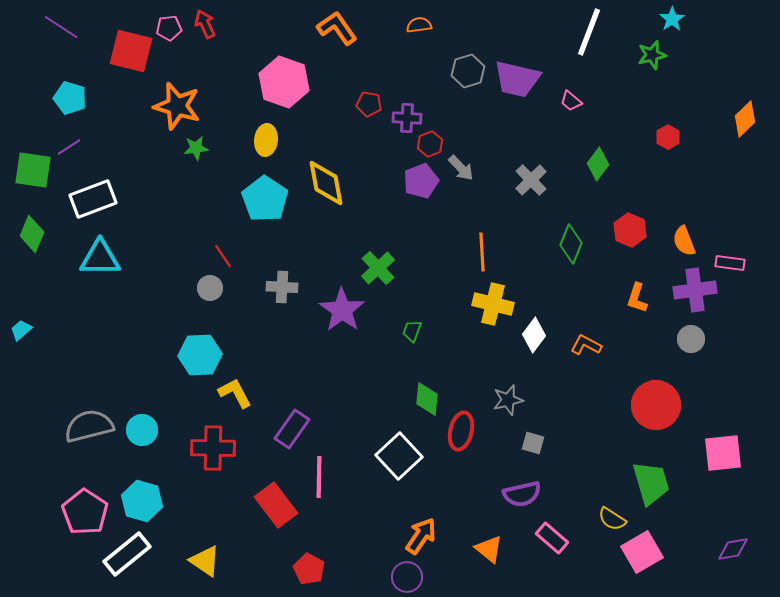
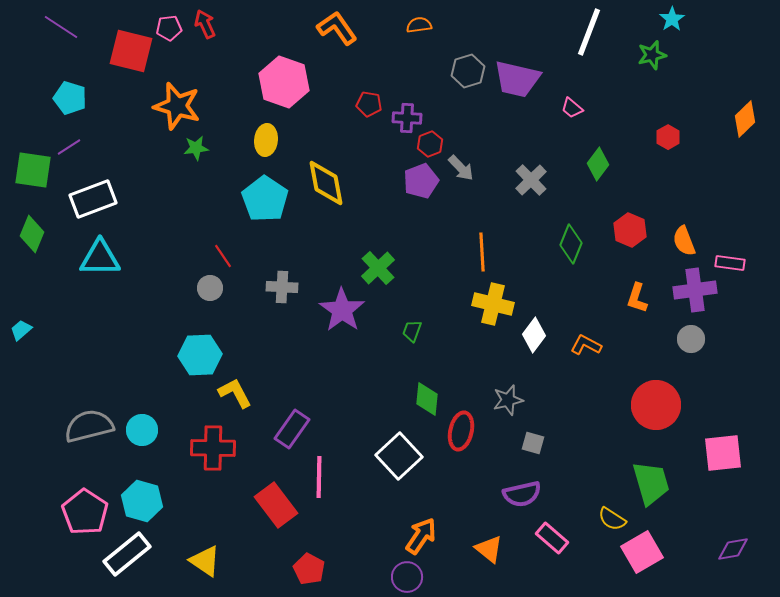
pink trapezoid at (571, 101): moved 1 px right, 7 px down
